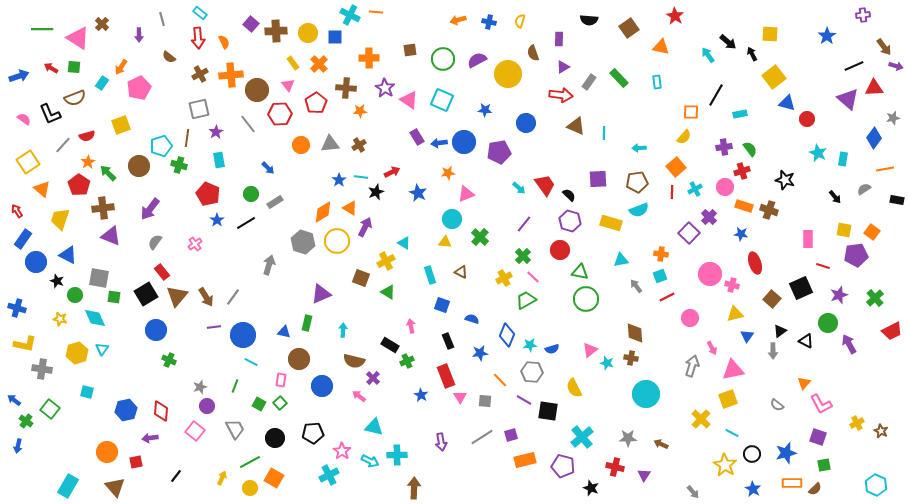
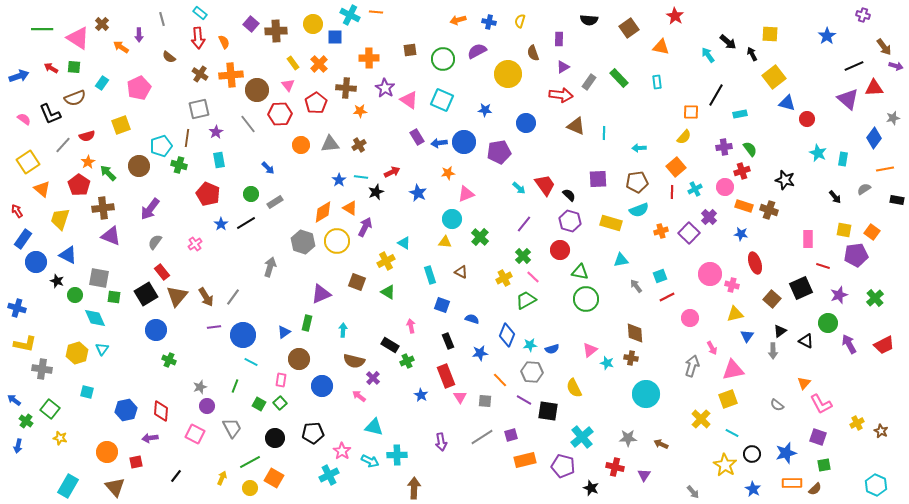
purple cross at (863, 15): rotated 24 degrees clockwise
yellow circle at (308, 33): moved 5 px right, 9 px up
purple semicircle at (477, 60): moved 9 px up
orange arrow at (121, 67): moved 20 px up; rotated 91 degrees clockwise
brown cross at (200, 74): rotated 28 degrees counterclockwise
blue star at (217, 220): moved 4 px right, 4 px down
orange cross at (661, 254): moved 23 px up; rotated 24 degrees counterclockwise
gray arrow at (269, 265): moved 1 px right, 2 px down
brown square at (361, 278): moved 4 px left, 4 px down
yellow star at (60, 319): moved 119 px down
red trapezoid at (892, 331): moved 8 px left, 14 px down
blue triangle at (284, 332): rotated 48 degrees counterclockwise
gray trapezoid at (235, 429): moved 3 px left, 1 px up
pink square at (195, 431): moved 3 px down; rotated 12 degrees counterclockwise
